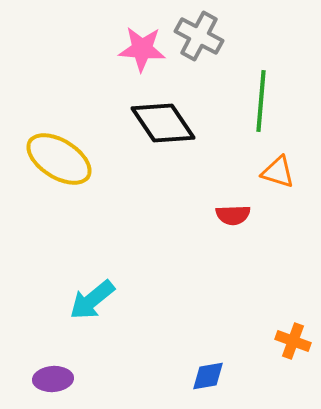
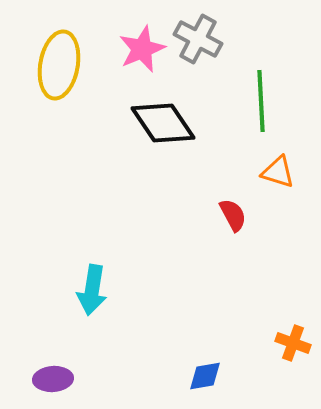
gray cross: moved 1 px left, 3 px down
pink star: rotated 27 degrees counterclockwise
green line: rotated 8 degrees counterclockwise
yellow ellipse: moved 94 px up; rotated 68 degrees clockwise
red semicircle: rotated 116 degrees counterclockwise
cyan arrow: moved 10 px up; rotated 42 degrees counterclockwise
orange cross: moved 2 px down
blue diamond: moved 3 px left
